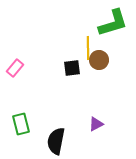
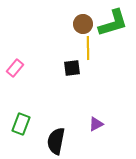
brown circle: moved 16 px left, 36 px up
green rectangle: rotated 35 degrees clockwise
